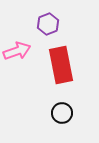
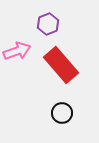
red rectangle: rotated 30 degrees counterclockwise
